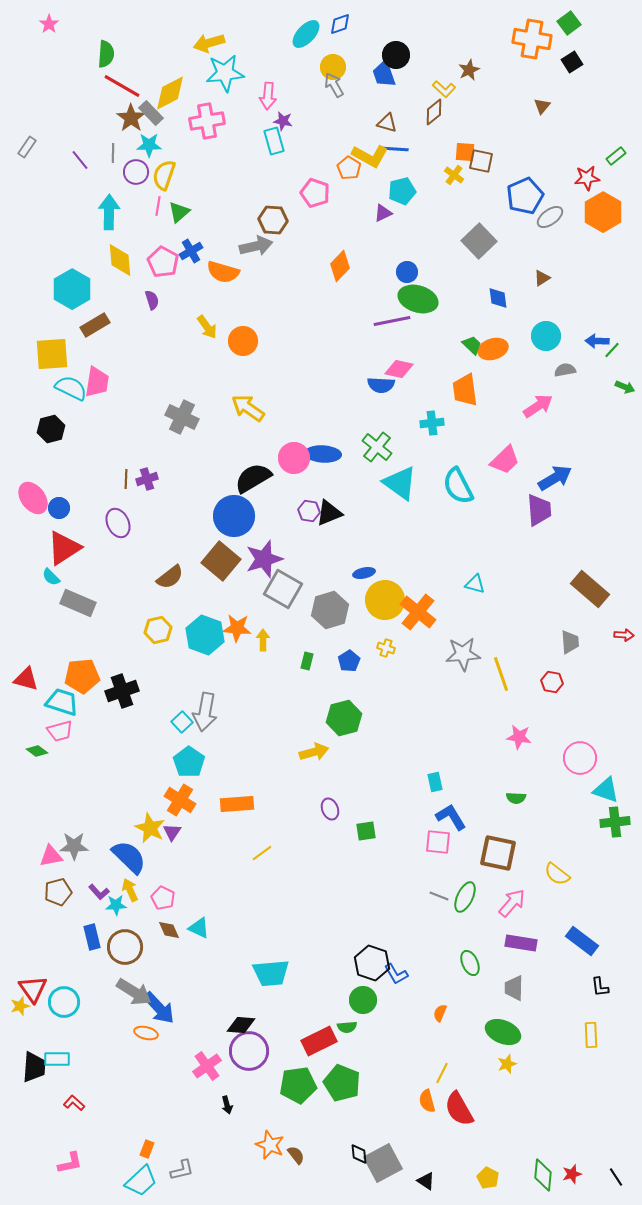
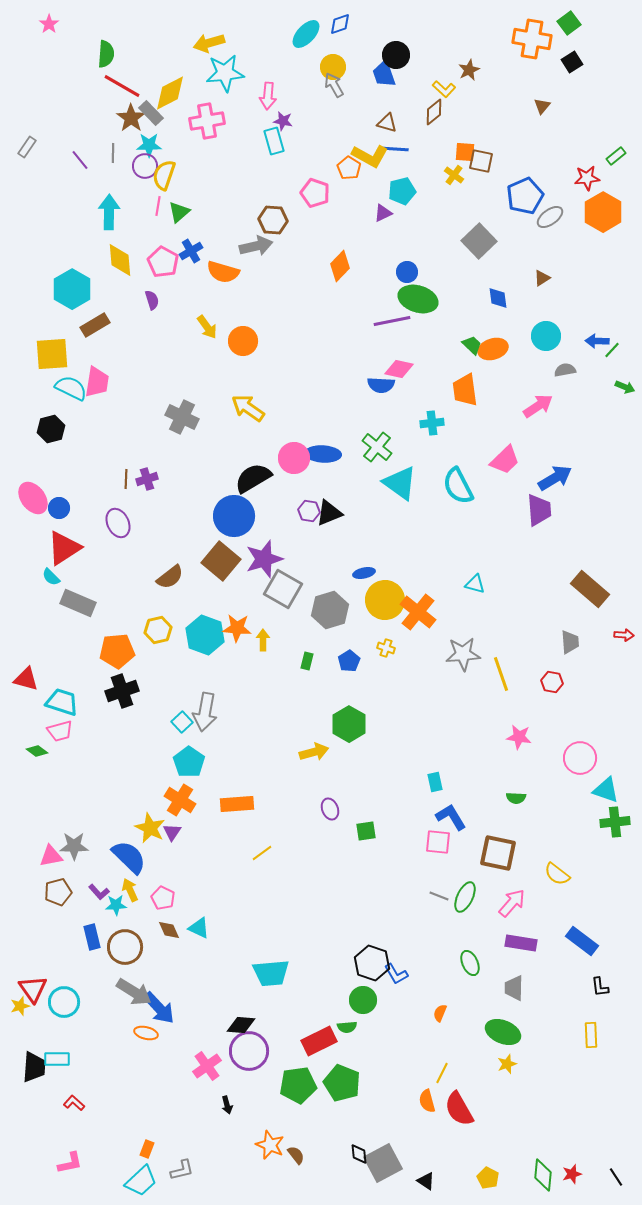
purple circle at (136, 172): moved 9 px right, 6 px up
orange pentagon at (82, 676): moved 35 px right, 25 px up
green hexagon at (344, 718): moved 5 px right, 6 px down; rotated 16 degrees counterclockwise
